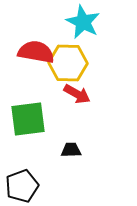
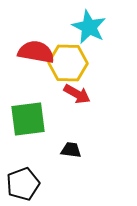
cyan star: moved 6 px right, 5 px down
black trapezoid: rotated 10 degrees clockwise
black pentagon: moved 1 px right, 2 px up
